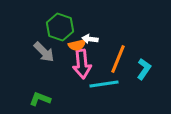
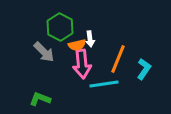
green hexagon: rotated 8 degrees clockwise
white arrow: rotated 105 degrees counterclockwise
